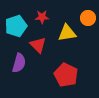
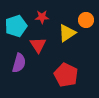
orange circle: moved 2 px left, 2 px down
yellow triangle: rotated 24 degrees counterclockwise
red triangle: rotated 12 degrees clockwise
